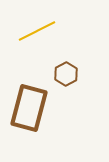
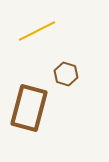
brown hexagon: rotated 15 degrees counterclockwise
